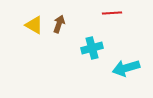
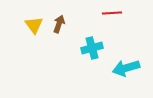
yellow triangle: rotated 24 degrees clockwise
